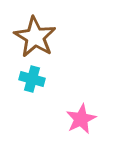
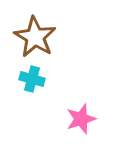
pink star: rotated 8 degrees clockwise
